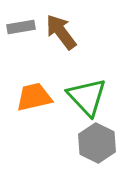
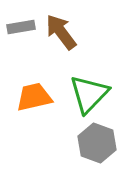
green triangle: moved 2 px right, 3 px up; rotated 27 degrees clockwise
gray hexagon: rotated 6 degrees counterclockwise
